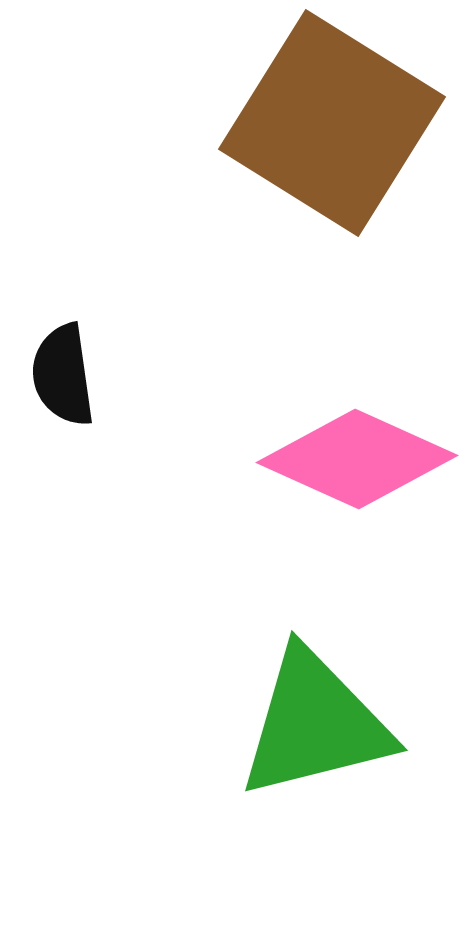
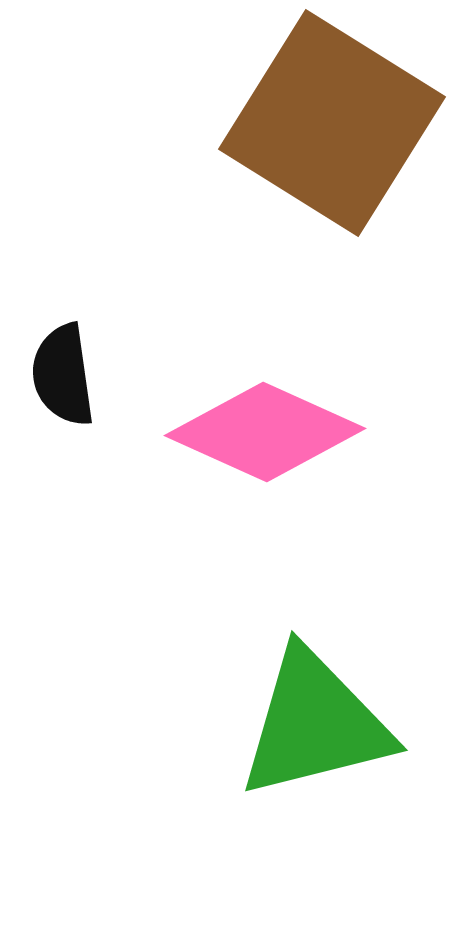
pink diamond: moved 92 px left, 27 px up
